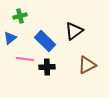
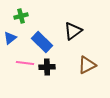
green cross: moved 1 px right
black triangle: moved 1 px left
blue rectangle: moved 3 px left, 1 px down
pink line: moved 4 px down
